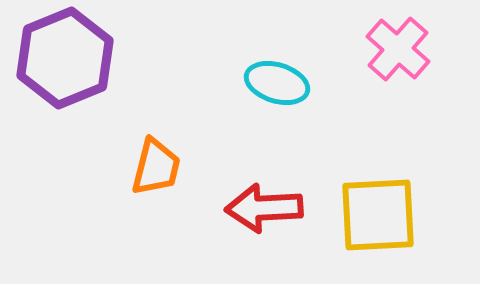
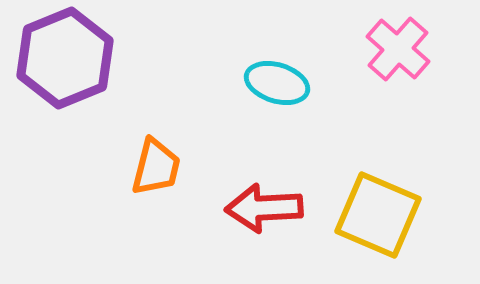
yellow square: rotated 26 degrees clockwise
